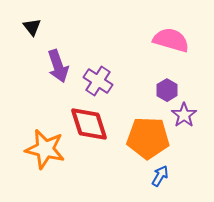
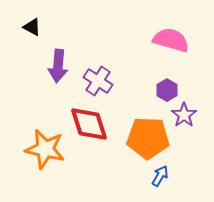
black triangle: rotated 24 degrees counterclockwise
purple arrow: rotated 24 degrees clockwise
